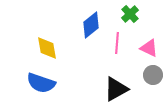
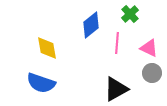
gray circle: moved 1 px left, 2 px up
